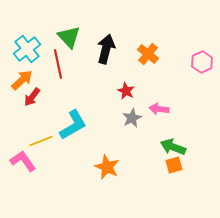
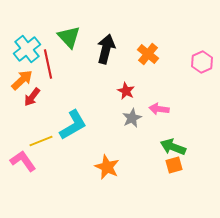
red line: moved 10 px left
